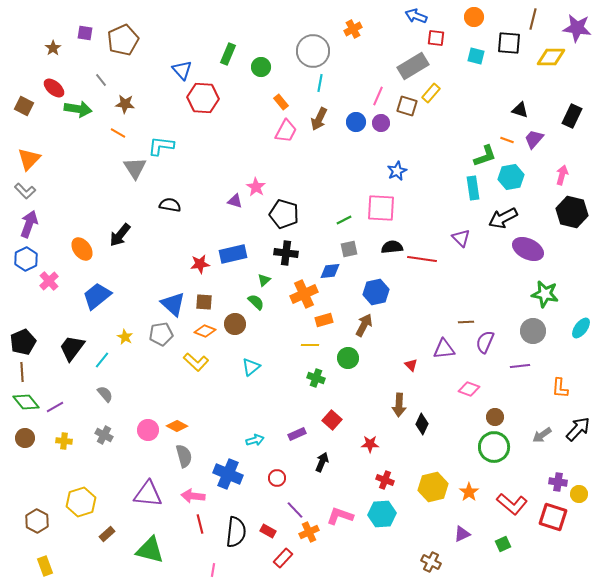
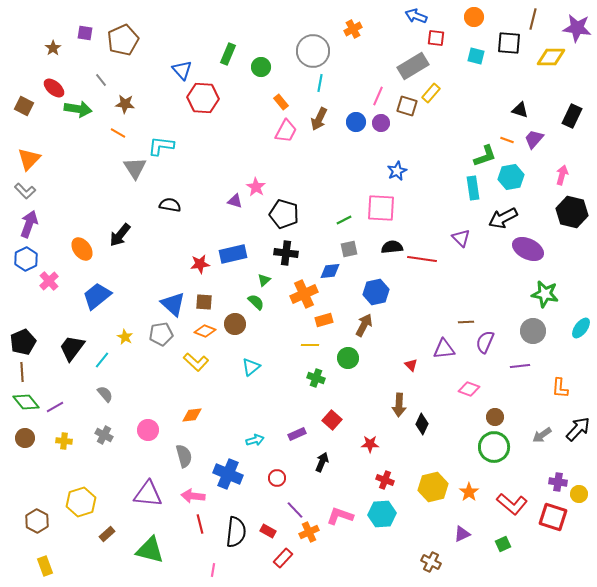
orange diamond at (177, 426): moved 15 px right, 11 px up; rotated 35 degrees counterclockwise
